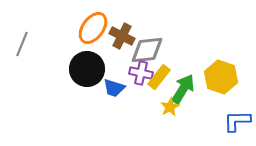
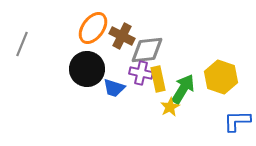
yellow rectangle: moved 1 px left, 2 px down; rotated 50 degrees counterclockwise
